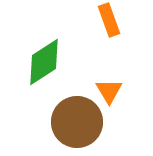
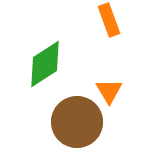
green diamond: moved 1 px right, 2 px down
